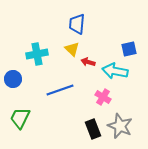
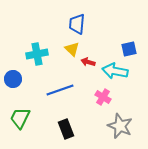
black rectangle: moved 27 px left
